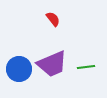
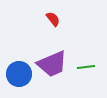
blue circle: moved 5 px down
